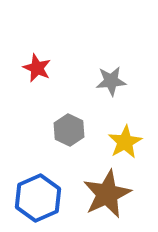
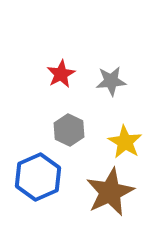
red star: moved 24 px right, 6 px down; rotated 20 degrees clockwise
yellow star: rotated 12 degrees counterclockwise
brown star: moved 3 px right, 2 px up
blue hexagon: moved 21 px up
